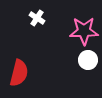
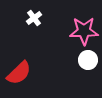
white cross: moved 3 px left; rotated 21 degrees clockwise
red semicircle: rotated 32 degrees clockwise
